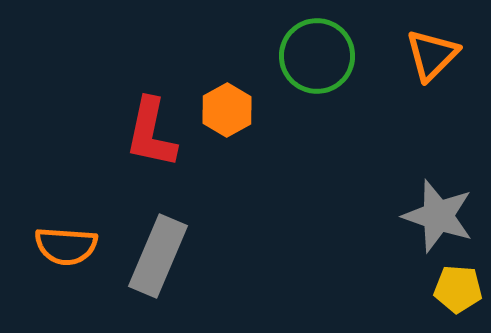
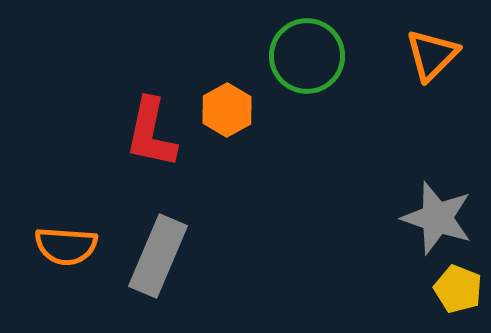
green circle: moved 10 px left
gray star: moved 1 px left, 2 px down
yellow pentagon: rotated 18 degrees clockwise
